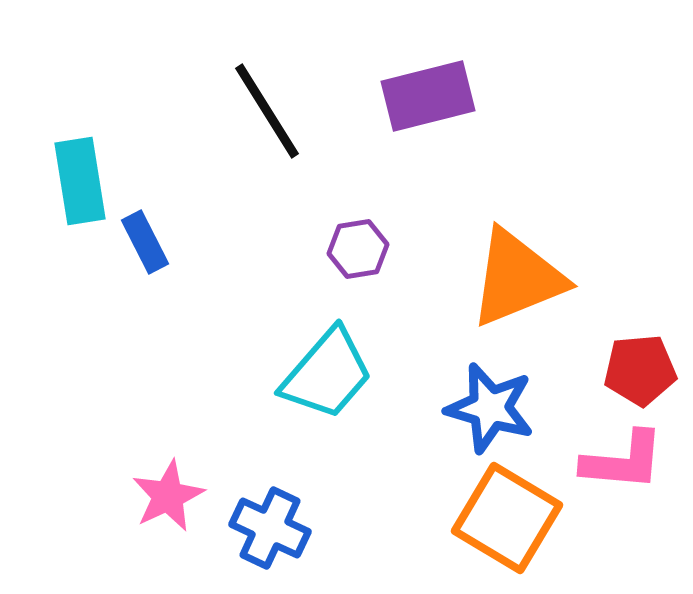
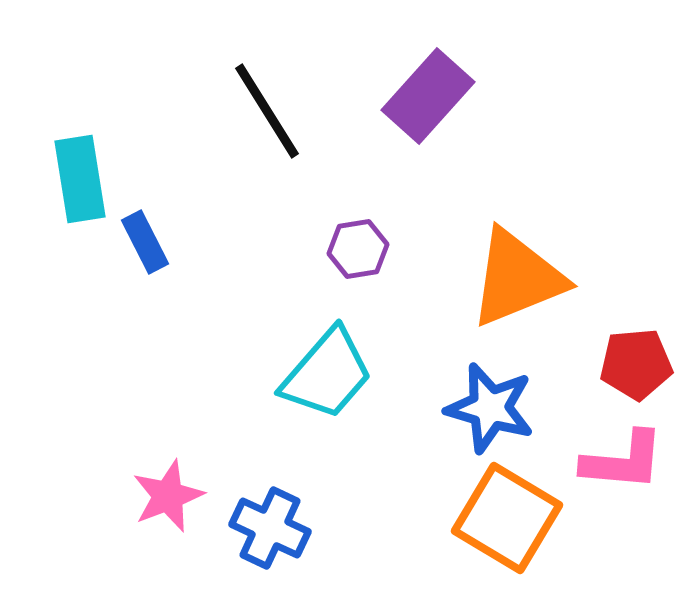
purple rectangle: rotated 34 degrees counterclockwise
cyan rectangle: moved 2 px up
red pentagon: moved 4 px left, 6 px up
pink star: rotated 4 degrees clockwise
